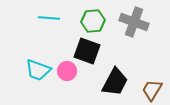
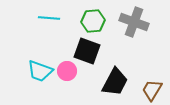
cyan trapezoid: moved 2 px right, 1 px down
